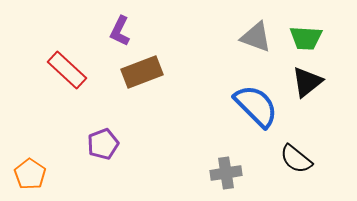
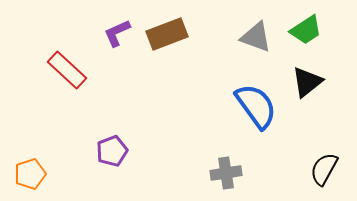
purple L-shape: moved 3 px left, 2 px down; rotated 40 degrees clockwise
green trapezoid: moved 8 px up; rotated 36 degrees counterclockwise
brown rectangle: moved 25 px right, 38 px up
blue semicircle: rotated 9 degrees clockwise
purple pentagon: moved 9 px right, 7 px down
black semicircle: moved 28 px right, 10 px down; rotated 80 degrees clockwise
orange pentagon: rotated 20 degrees clockwise
